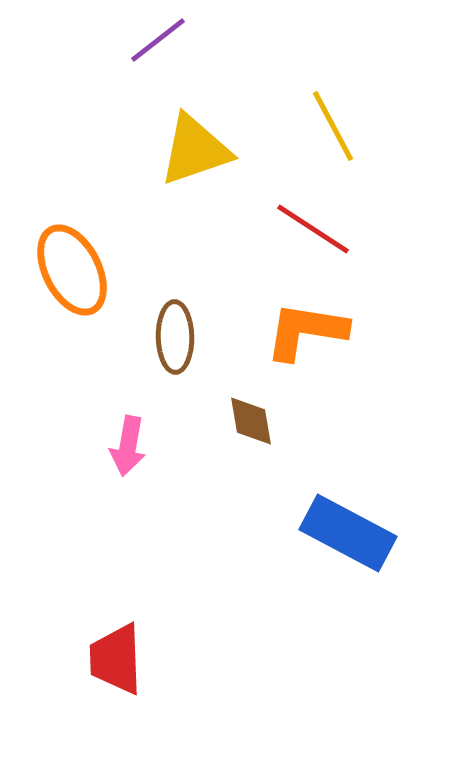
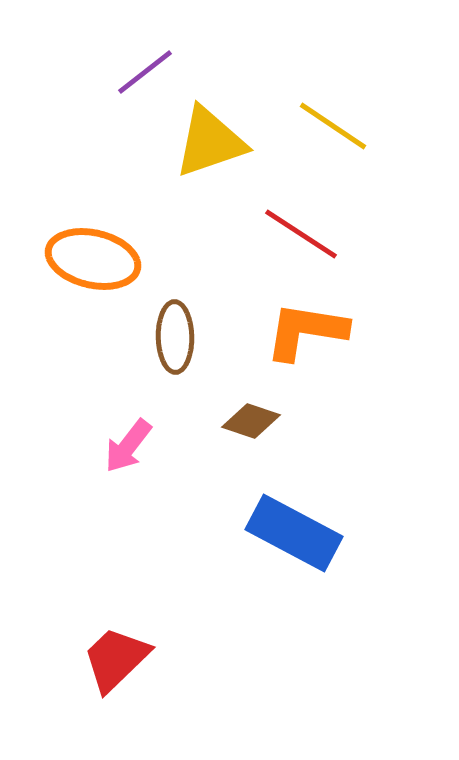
purple line: moved 13 px left, 32 px down
yellow line: rotated 28 degrees counterclockwise
yellow triangle: moved 15 px right, 8 px up
red line: moved 12 px left, 5 px down
orange ellipse: moved 21 px right, 11 px up; rotated 50 degrees counterclockwise
brown diamond: rotated 62 degrees counterclockwise
pink arrow: rotated 28 degrees clockwise
blue rectangle: moved 54 px left
red trapezoid: rotated 48 degrees clockwise
